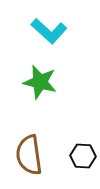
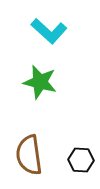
black hexagon: moved 2 px left, 4 px down
